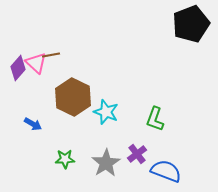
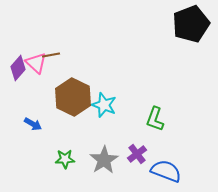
cyan star: moved 2 px left, 7 px up
gray star: moved 2 px left, 3 px up
